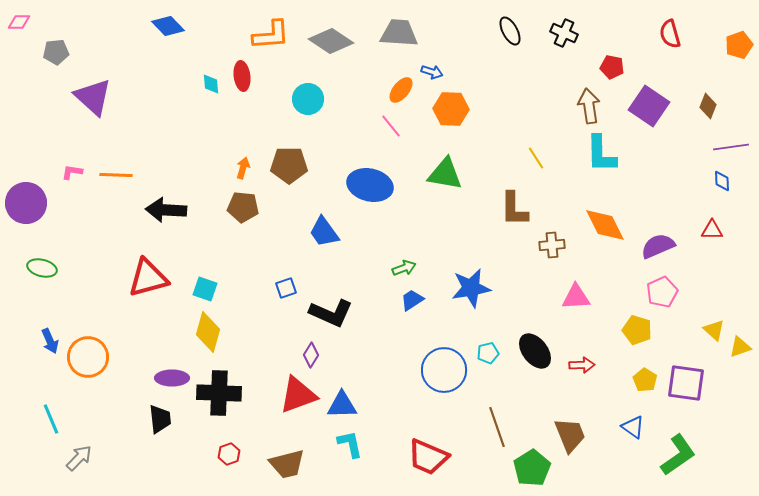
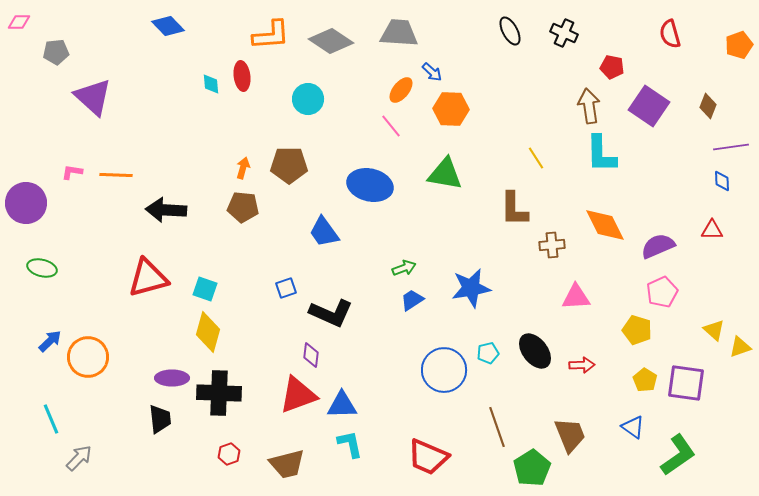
blue arrow at (432, 72): rotated 25 degrees clockwise
blue arrow at (50, 341): rotated 110 degrees counterclockwise
purple diamond at (311, 355): rotated 25 degrees counterclockwise
